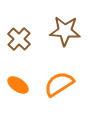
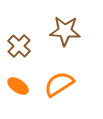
brown cross: moved 7 px down
orange ellipse: moved 1 px down
